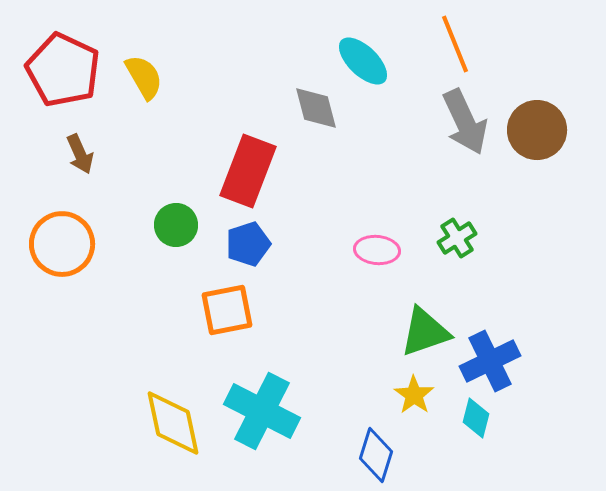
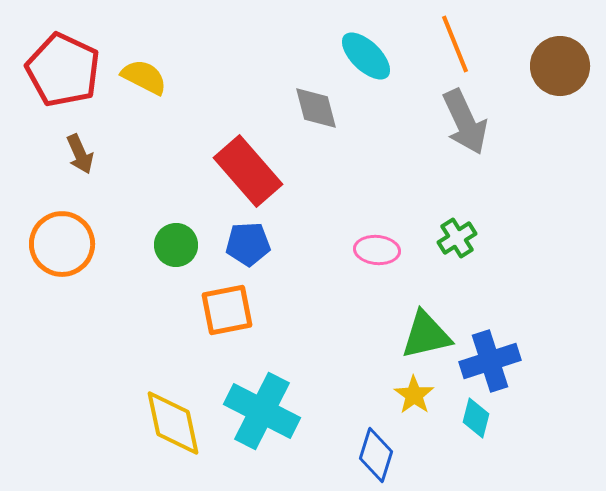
cyan ellipse: moved 3 px right, 5 px up
yellow semicircle: rotated 33 degrees counterclockwise
brown circle: moved 23 px right, 64 px up
red rectangle: rotated 62 degrees counterclockwise
green circle: moved 20 px down
blue pentagon: rotated 15 degrees clockwise
green triangle: moved 1 px right, 3 px down; rotated 6 degrees clockwise
blue cross: rotated 8 degrees clockwise
